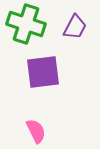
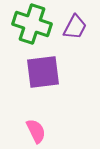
green cross: moved 6 px right
